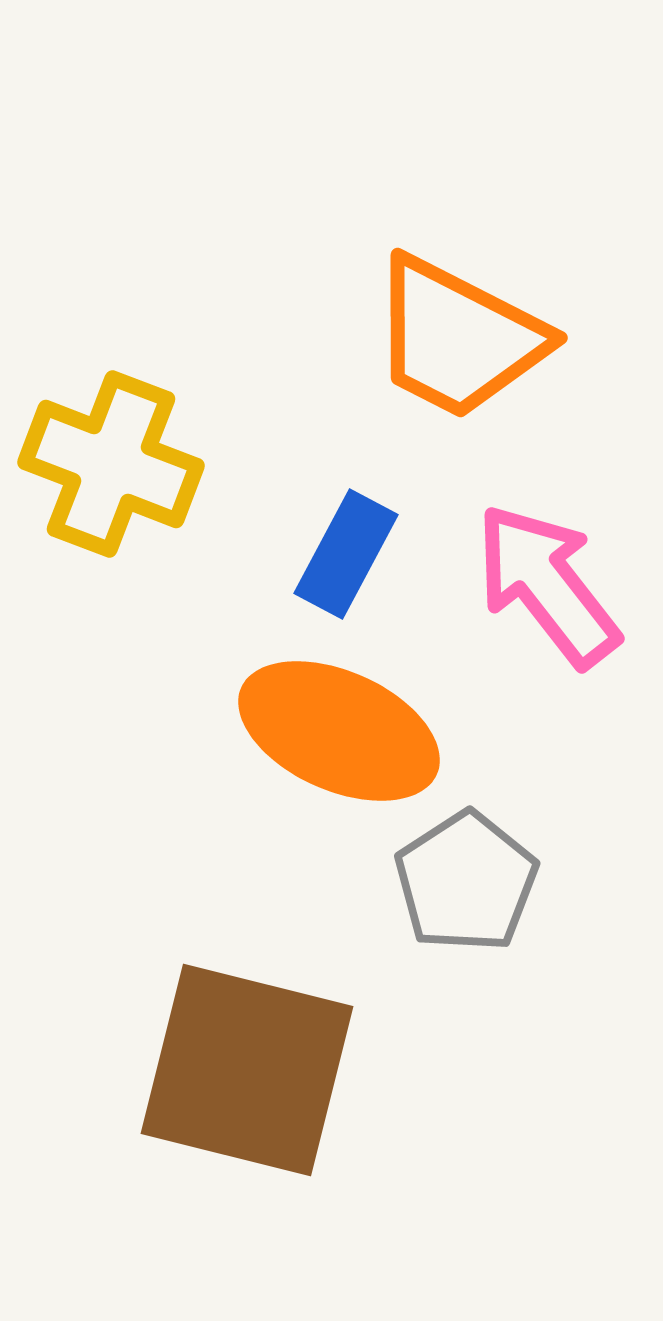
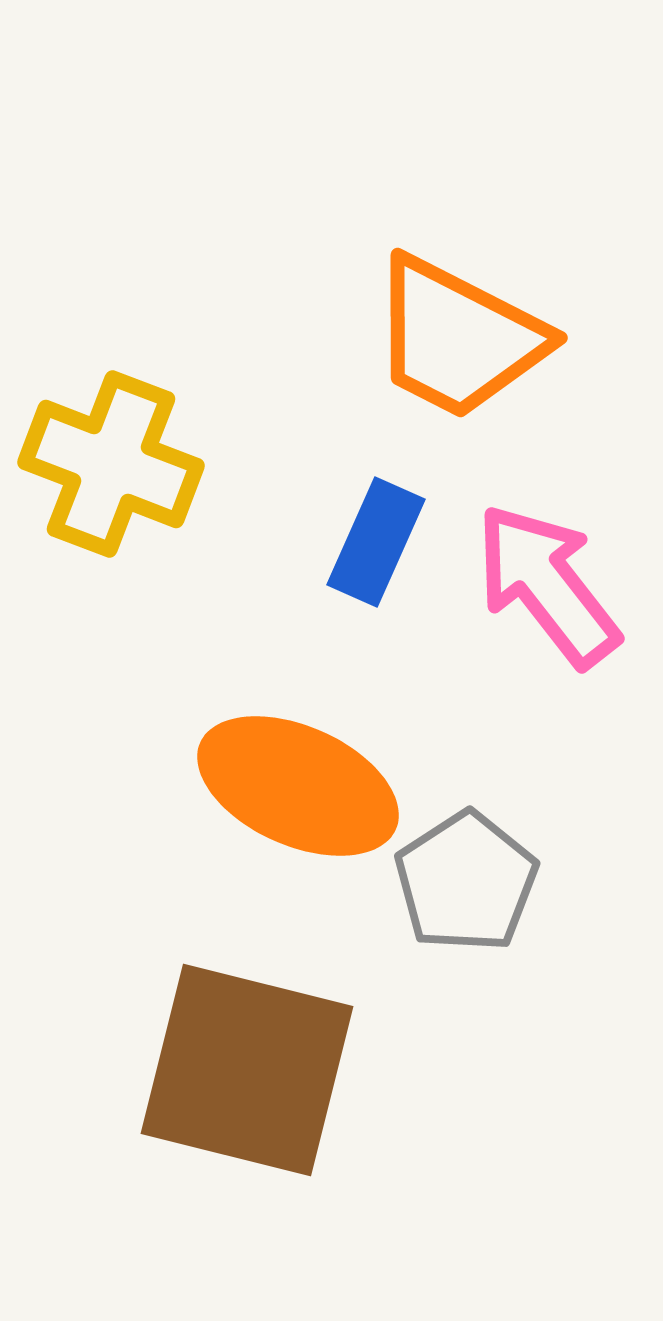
blue rectangle: moved 30 px right, 12 px up; rotated 4 degrees counterclockwise
orange ellipse: moved 41 px left, 55 px down
